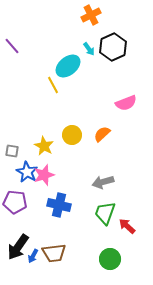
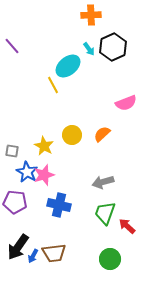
orange cross: rotated 24 degrees clockwise
